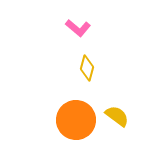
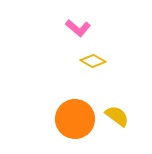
yellow diamond: moved 6 px right, 7 px up; rotated 75 degrees counterclockwise
orange circle: moved 1 px left, 1 px up
